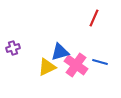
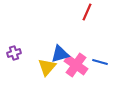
red line: moved 7 px left, 6 px up
purple cross: moved 1 px right, 5 px down
blue triangle: moved 2 px down
yellow triangle: rotated 24 degrees counterclockwise
